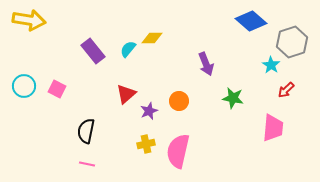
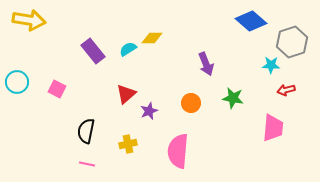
cyan semicircle: rotated 18 degrees clockwise
cyan star: rotated 30 degrees counterclockwise
cyan circle: moved 7 px left, 4 px up
red arrow: rotated 30 degrees clockwise
orange circle: moved 12 px right, 2 px down
yellow cross: moved 18 px left
pink semicircle: rotated 8 degrees counterclockwise
